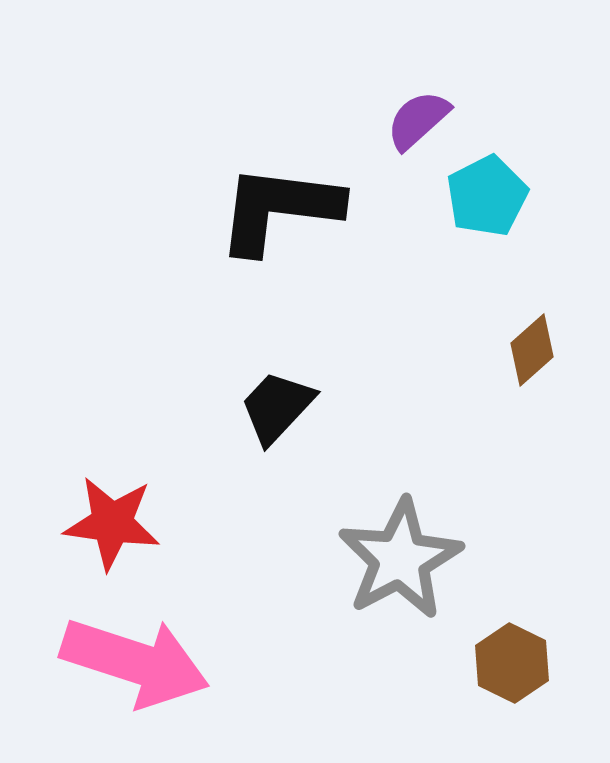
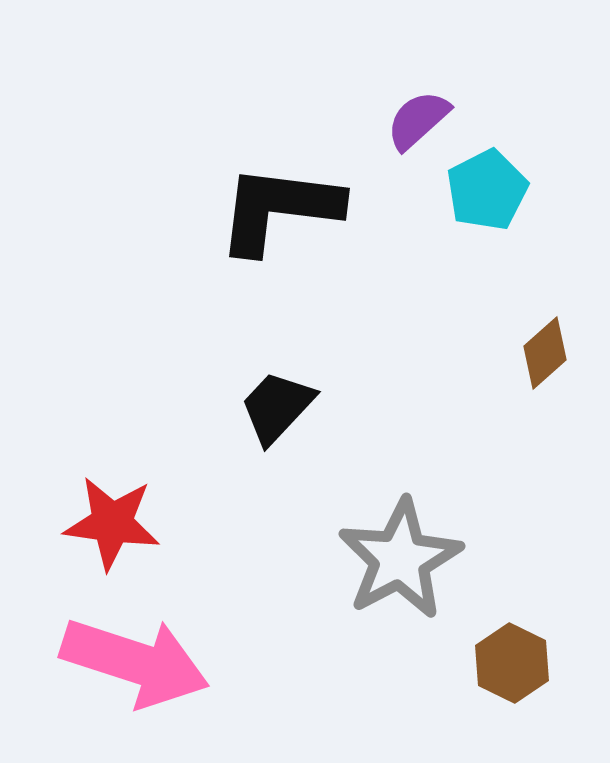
cyan pentagon: moved 6 px up
brown diamond: moved 13 px right, 3 px down
